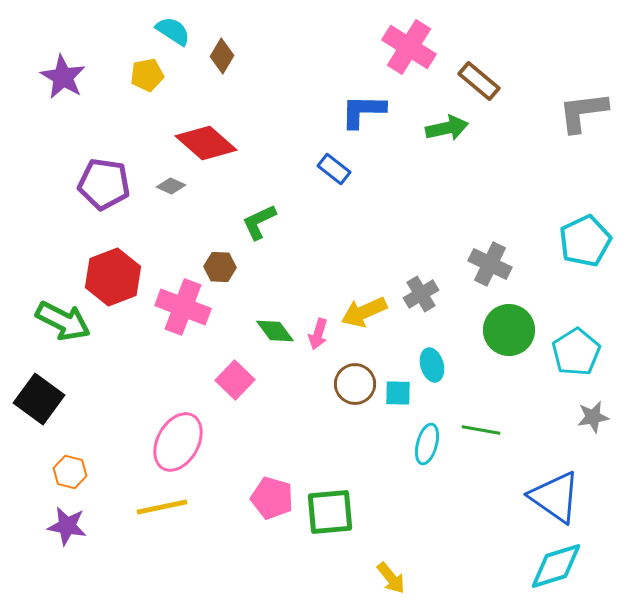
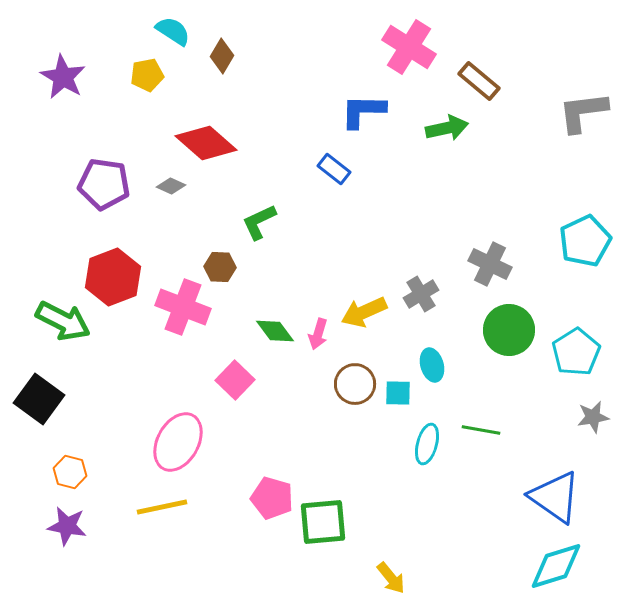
green square at (330, 512): moved 7 px left, 10 px down
